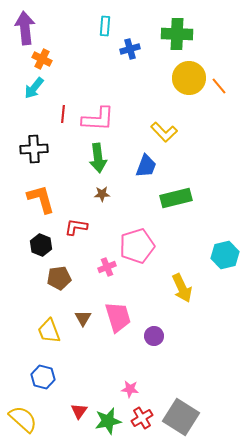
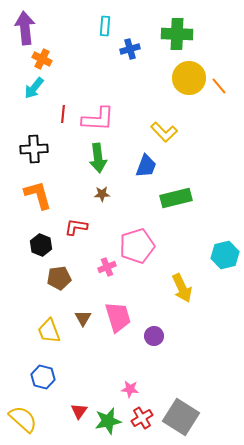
orange L-shape: moved 3 px left, 4 px up
